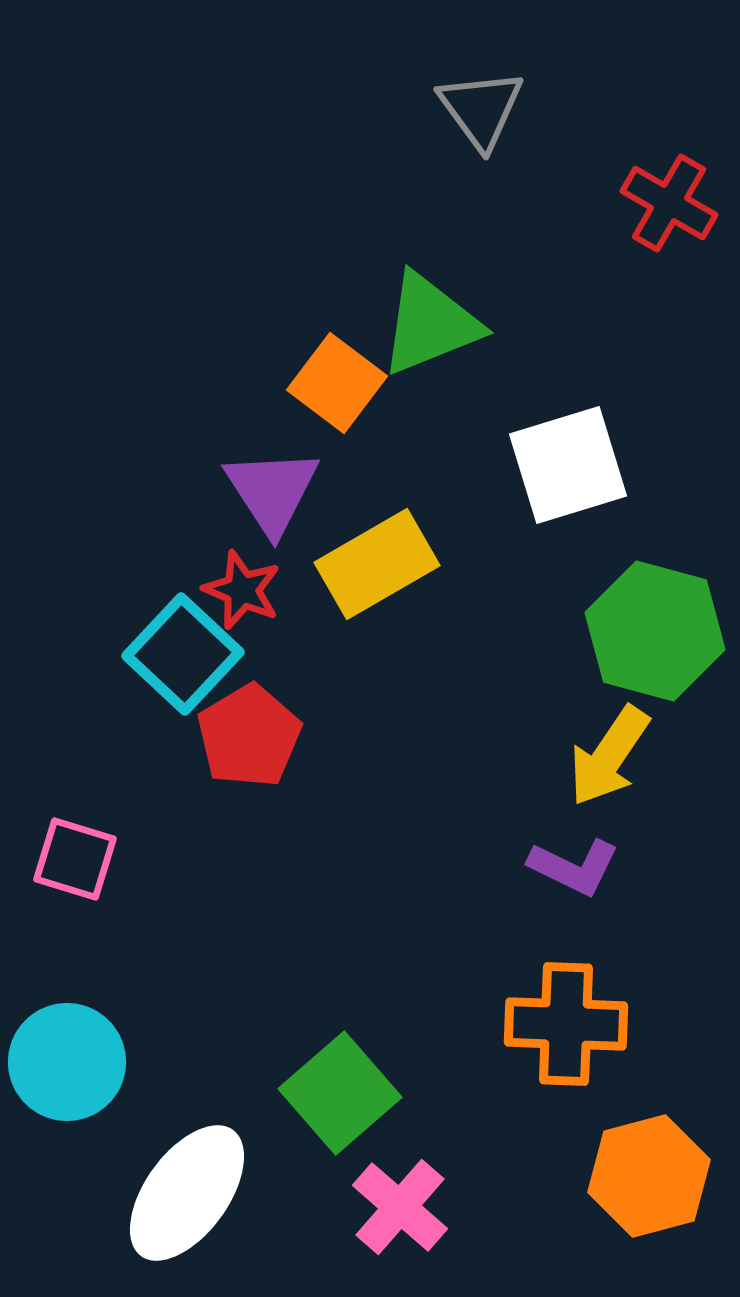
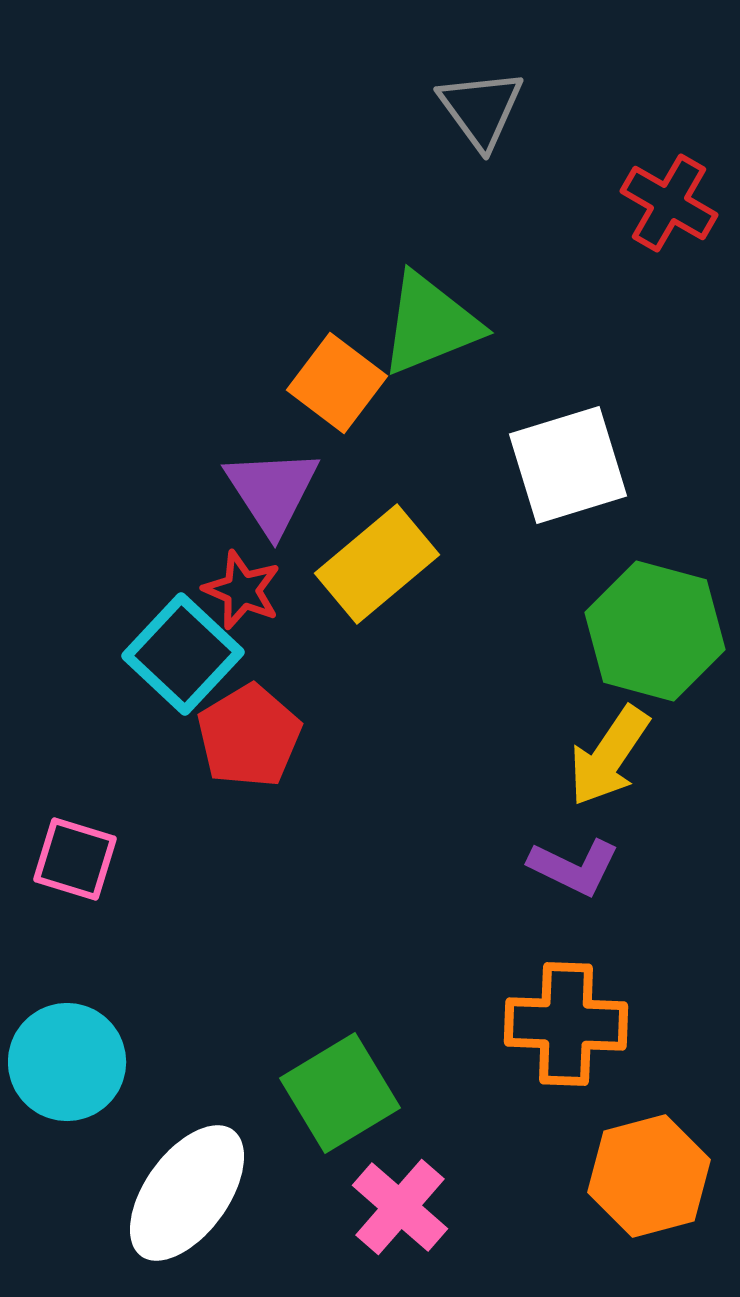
yellow rectangle: rotated 10 degrees counterclockwise
green square: rotated 10 degrees clockwise
